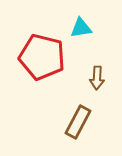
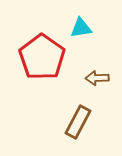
red pentagon: rotated 21 degrees clockwise
brown arrow: rotated 85 degrees clockwise
